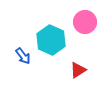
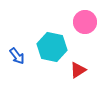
cyan hexagon: moved 1 px right, 7 px down; rotated 12 degrees counterclockwise
blue arrow: moved 6 px left
